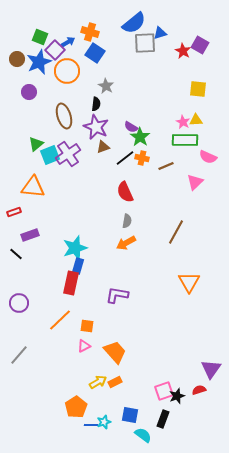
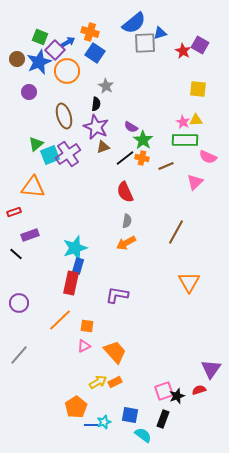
green star at (140, 137): moved 3 px right, 3 px down
